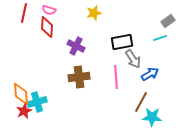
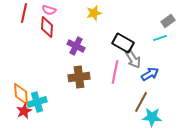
black rectangle: moved 1 px right, 1 px down; rotated 40 degrees clockwise
pink line: moved 1 px left, 5 px up; rotated 15 degrees clockwise
